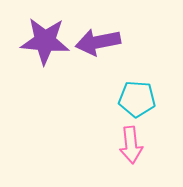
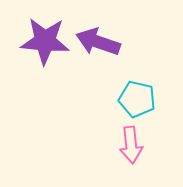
purple arrow: rotated 30 degrees clockwise
cyan pentagon: rotated 9 degrees clockwise
